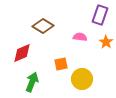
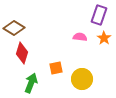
purple rectangle: moved 1 px left
brown diamond: moved 29 px left, 2 px down
orange star: moved 2 px left, 4 px up
red diamond: rotated 50 degrees counterclockwise
orange square: moved 5 px left, 4 px down
green arrow: moved 1 px left, 1 px down
